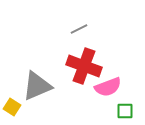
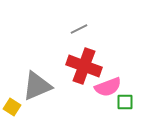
green square: moved 9 px up
